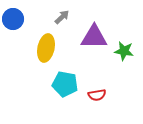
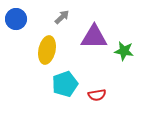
blue circle: moved 3 px right
yellow ellipse: moved 1 px right, 2 px down
cyan pentagon: rotated 30 degrees counterclockwise
